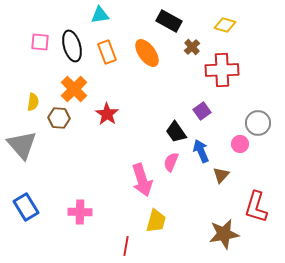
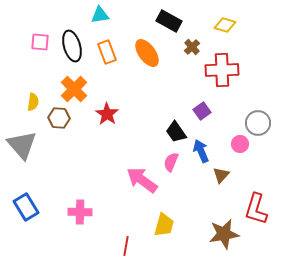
pink arrow: rotated 144 degrees clockwise
red L-shape: moved 2 px down
yellow trapezoid: moved 8 px right, 4 px down
